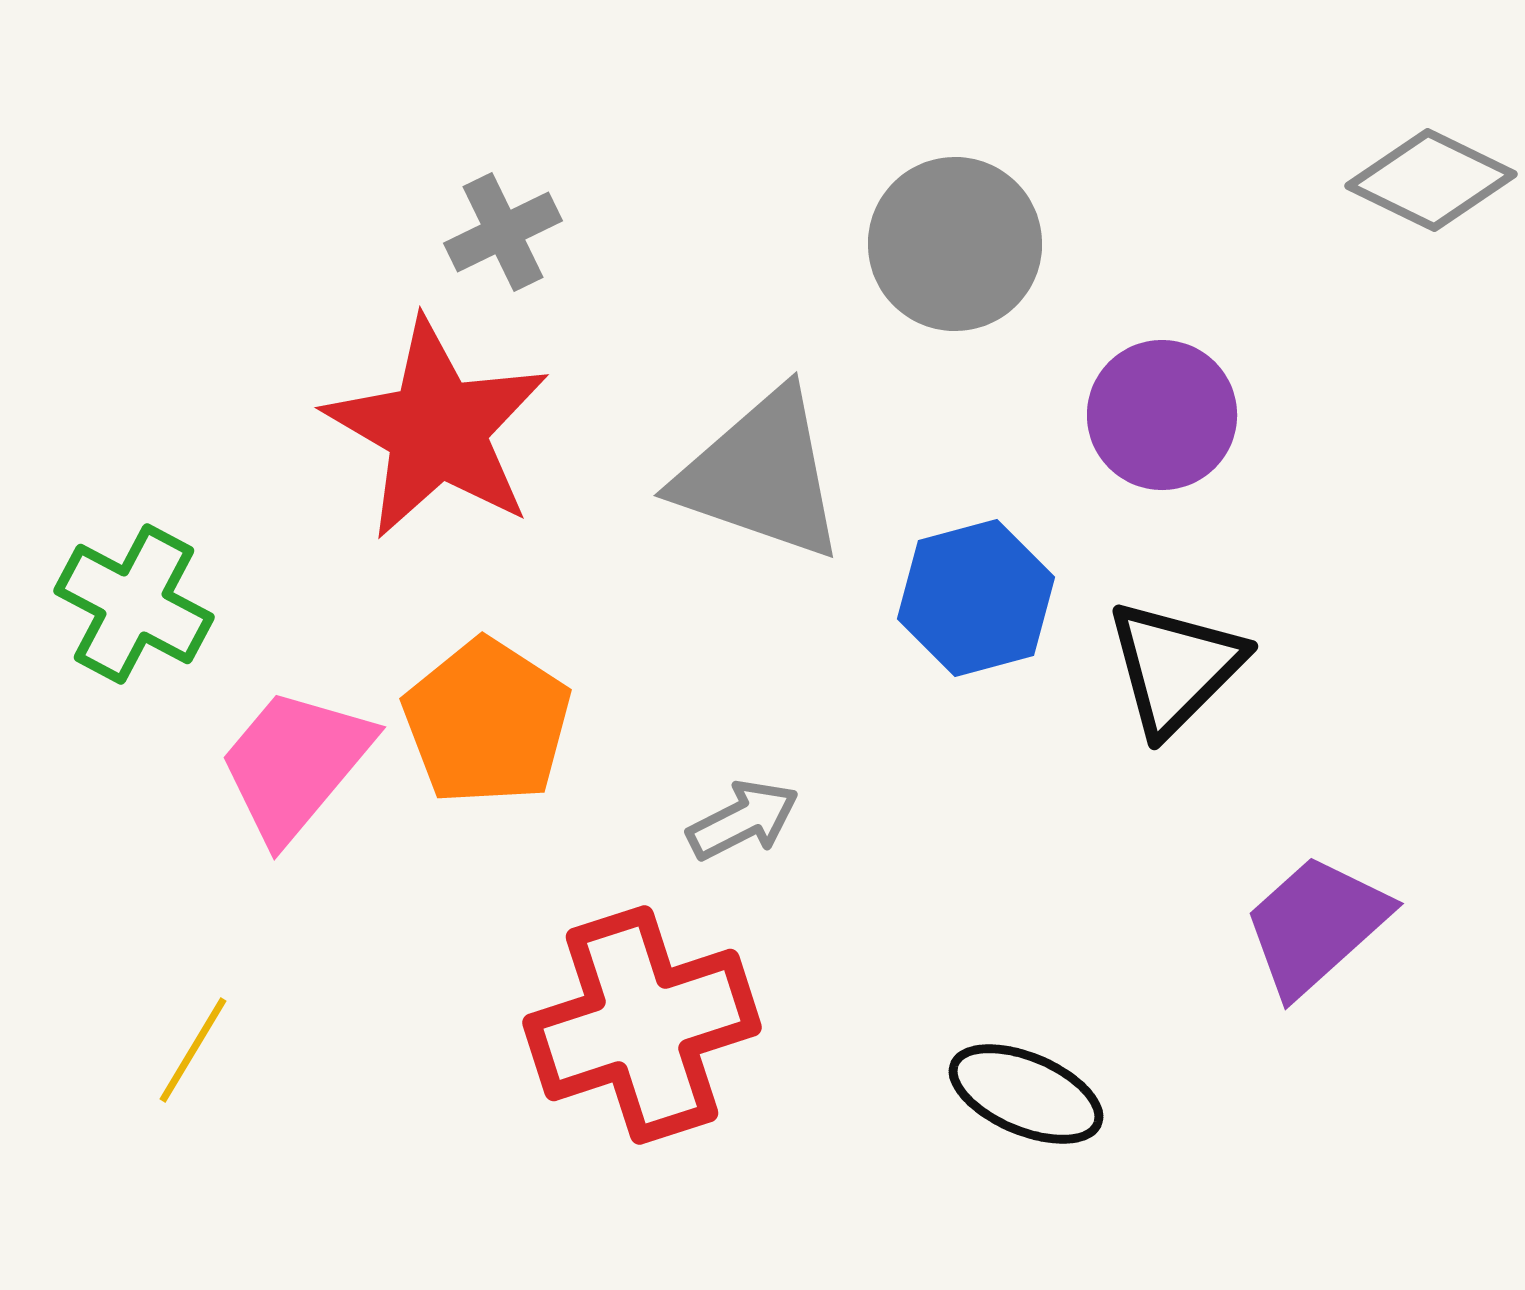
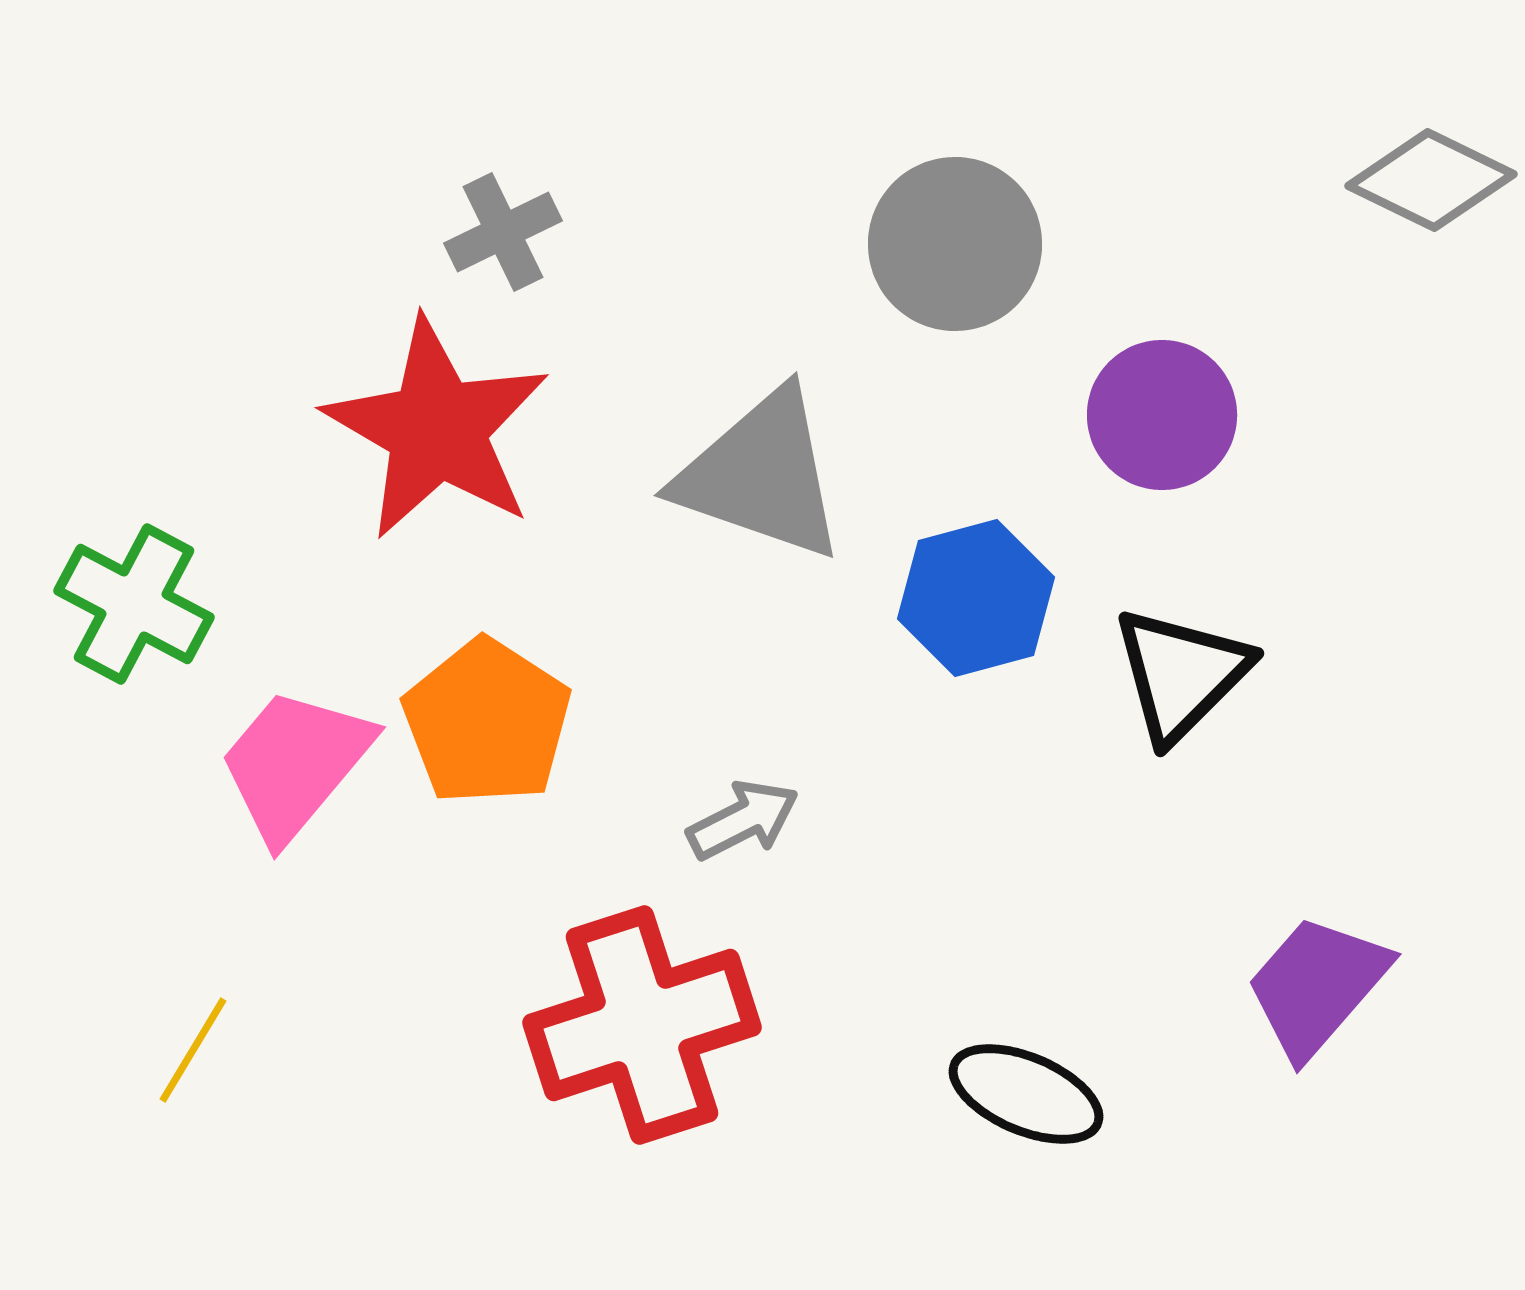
black triangle: moved 6 px right, 7 px down
purple trapezoid: moved 1 px right, 61 px down; rotated 7 degrees counterclockwise
